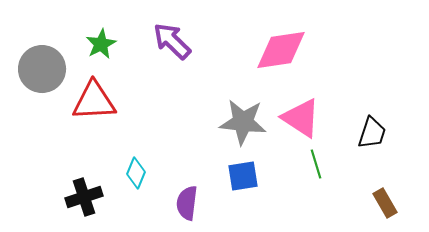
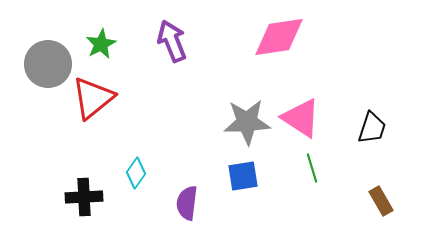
purple arrow: rotated 24 degrees clockwise
pink diamond: moved 2 px left, 13 px up
gray circle: moved 6 px right, 5 px up
red triangle: moved 1 px left, 3 px up; rotated 36 degrees counterclockwise
gray star: moved 4 px right; rotated 9 degrees counterclockwise
black trapezoid: moved 5 px up
green line: moved 4 px left, 4 px down
cyan diamond: rotated 12 degrees clockwise
black cross: rotated 15 degrees clockwise
brown rectangle: moved 4 px left, 2 px up
